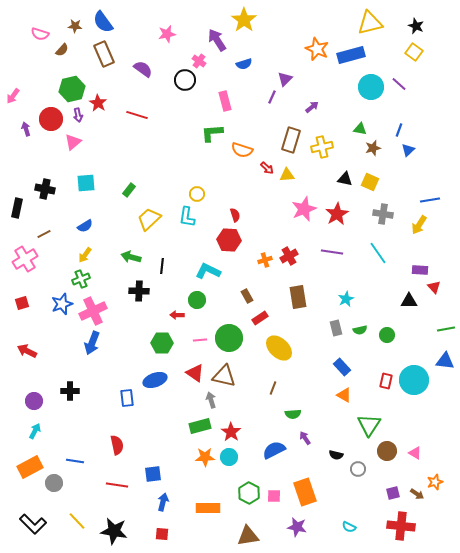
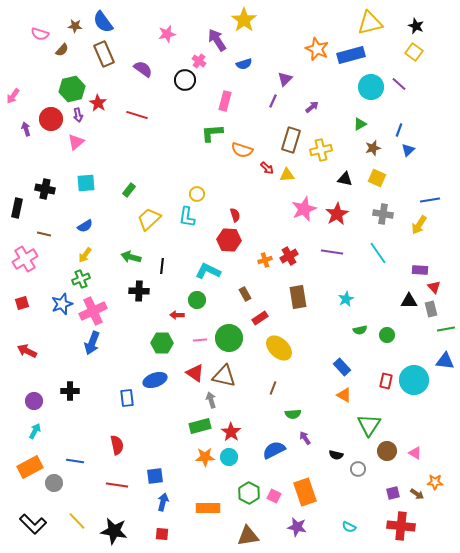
purple line at (272, 97): moved 1 px right, 4 px down
pink rectangle at (225, 101): rotated 30 degrees clockwise
green triangle at (360, 129): moved 5 px up; rotated 40 degrees counterclockwise
pink triangle at (73, 142): moved 3 px right
yellow cross at (322, 147): moved 1 px left, 3 px down
yellow square at (370, 182): moved 7 px right, 4 px up
brown line at (44, 234): rotated 40 degrees clockwise
brown rectangle at (247, 296): moved 2 px left, 2 px up
gray rectangle at (336, 328): moved 95 px right, 19 px up
blue square at (153, 474): moved 2 px right, 2 px down
orange star at (435, 482): rotated 21 degrees clockwise
pink square at (274, 496): rotated 24 degrees clockwise
